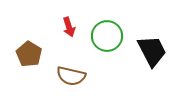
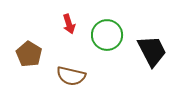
red arrow: moved 3 px up
green circle: moved 1 px up
